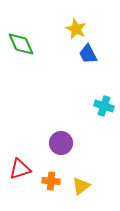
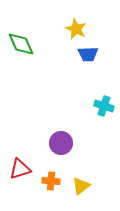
blue trapezoid: rotated 65 degrees counterclockwise
